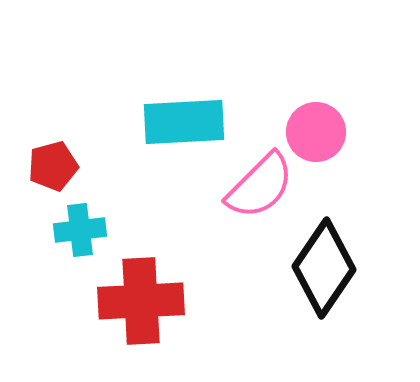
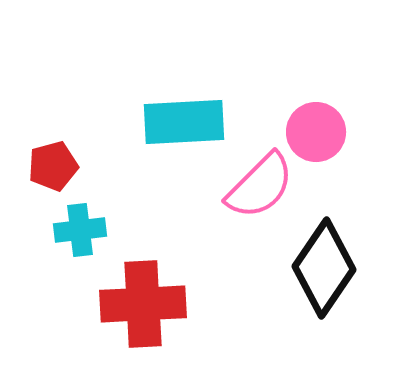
red cross: moved 2 px right, 3 px down
